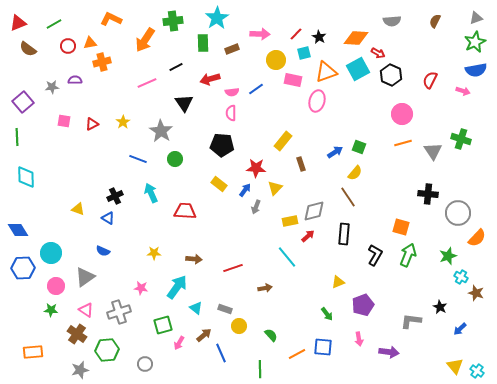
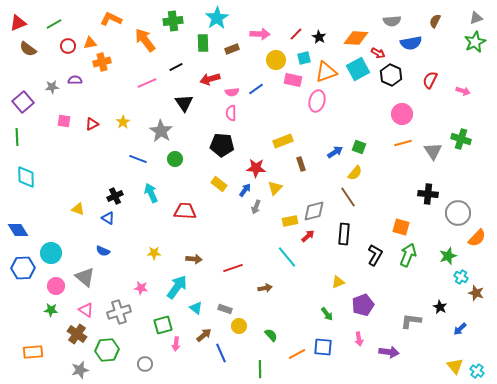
orange arrow at (145, 40): rotated 110 degrees clockwise
cyan square at (304, 53): moved 5 px down
blue semicircle at (476, 70): moved 65 px left, 27 px up
yellow rectangle at (283, 141): rotated 30 degrees clockwise
gray triangle at (85, 277): rotated 45 degrees counterclockwise
pink arrow at (179, 343): moved 3 px left, 1 px down; rotated 24 degrees counterclockwise
